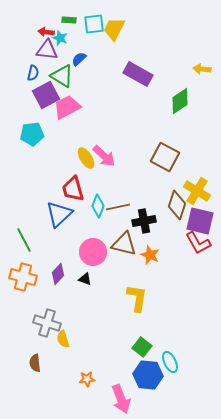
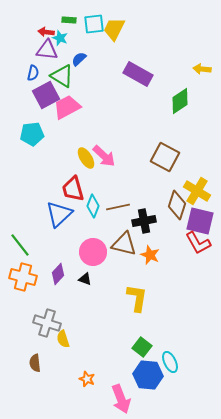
cyan diamond at (98, 206): moved 5 px left
green line at (24, 240): moved 4 px left, 5 px down; rotated 10 degrees counterclockwise
orange star at (87, 379): rotated 28 degrees clockwise
